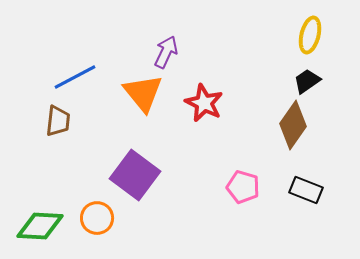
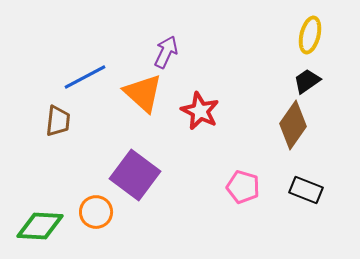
blue line: moved 10 px right
orange triangle: rotated 9 degrees counterclockwise
red star: moved 4 px left, 8 px down
orange circle: moved 1 px left, 6 px up
